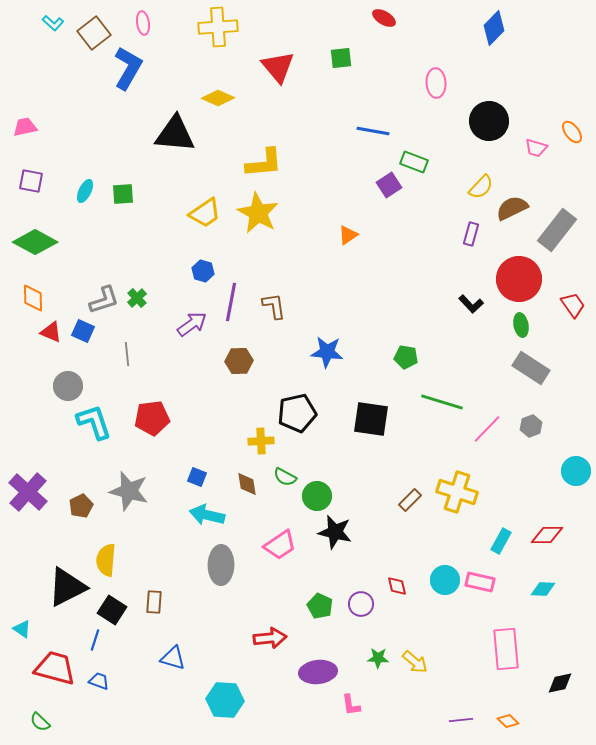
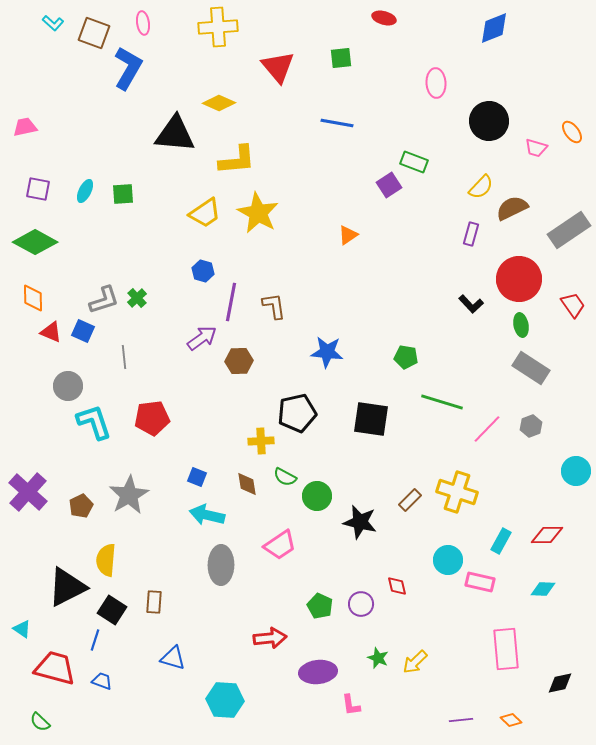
red ellipse at (384, 18): rotated 15 degrees counterclockwise
blue diamond at (494, 28): rotated 24 degrees clockwise
brown square at (94, 33): rotated 32 degrees counterclockwise
yellow diamond at (218, 98): moved 1 px right, 5 px down
blue line at (373, 131): moved 36 px left, 8 px up
yellow L-shape at (264, 163): moved 27 px left, 3 px up
purple square at (31, 181): moved 7 px right, 8 px down
gray rectangle at (557, 230): moved 12 px right; rotated 18 degrees clockwise
purple arrow at (192, 324): moved 10 px right, 14 px down
gray line at (127, 354): moved 3 px left, 3 px down
gray star at (129, 491): moved 4 px down; rotated 27 degrees clockwise
black star at (335, 532): moved 25 px right, 10 px up
cyan circle at (445, 580): moved 3 px right, 20 px up
green star at (378, 658): rotated 20 degrees clockwise
yellow arrow at (415, 662): rotated 96 degrees clockwise
blue trapezoid at (99, 681): moved 3 px right
orange diamond at (508, 721): moved 3 px right, 1 px up
